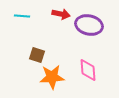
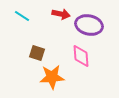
cyan line: rotated 28 degrees clockwise
brown square: moved 2 px up
pink diamond: moved 7 px left, 14 px up
